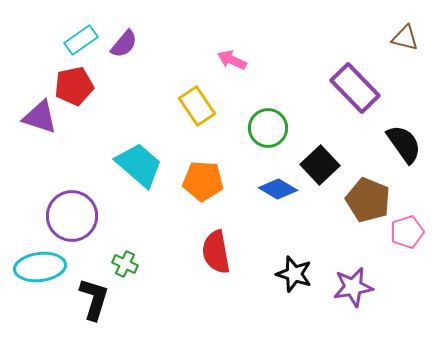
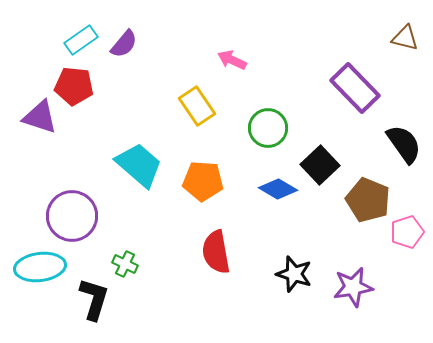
red pentagon: rotated 18 degrees clockwise
